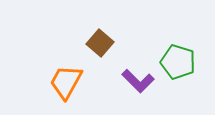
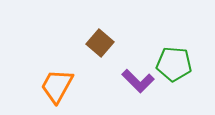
green pentagon: moved 4 px left, 2 px down; rotated 12 degrees counterclockwise
orange trapezoid: moved 9 px left, 4 px down
